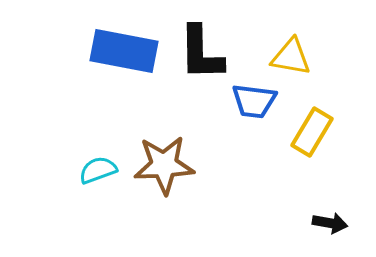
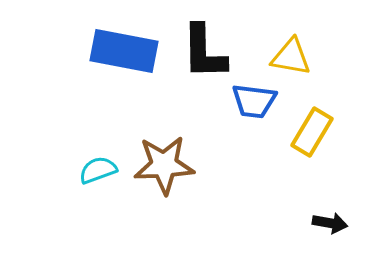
black L-shape: moved 3 px right, 1 px up
